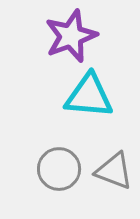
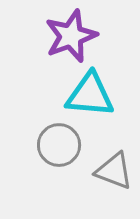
cyan triangle: moved 1 px right, 1 px up
gray circle: moved 24 px up
